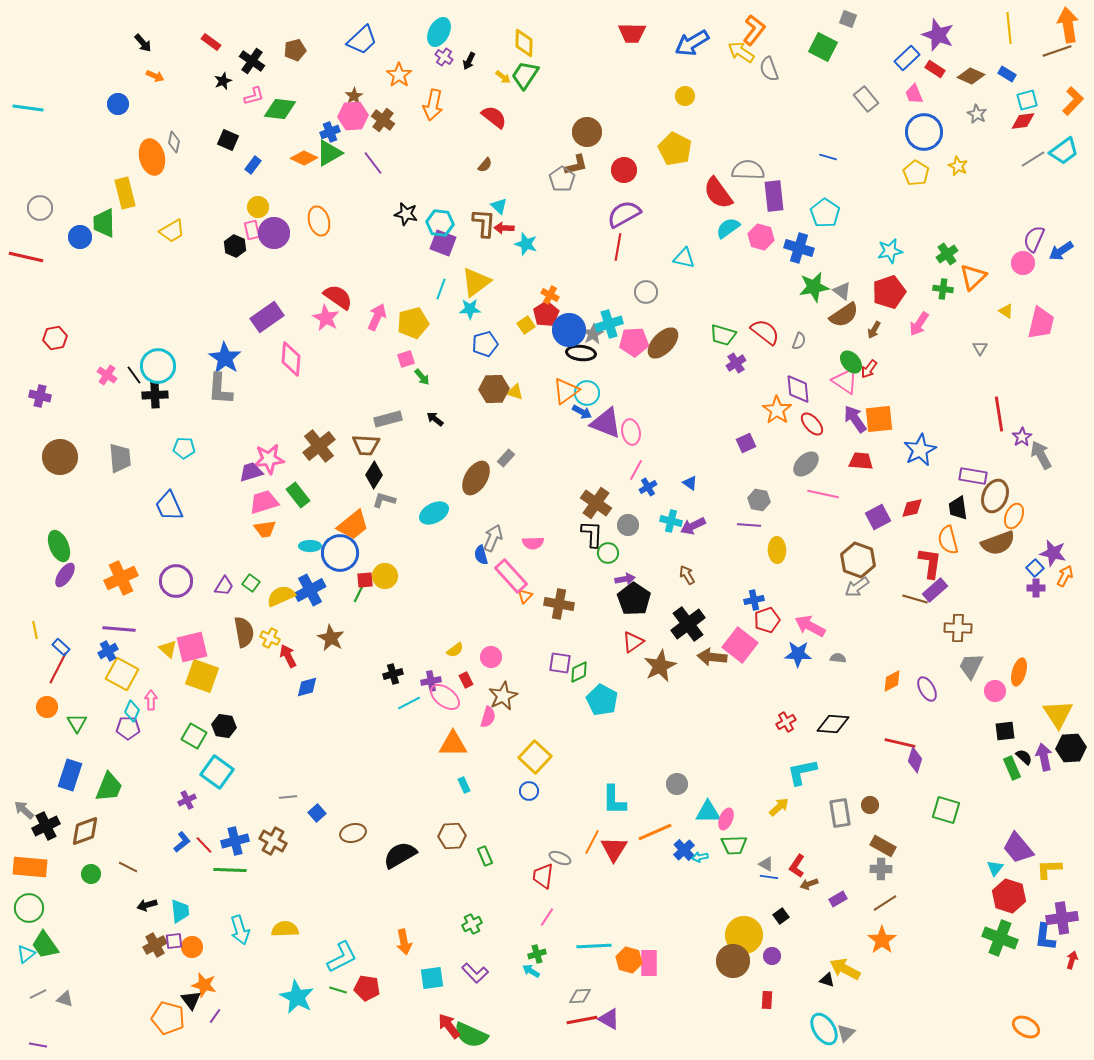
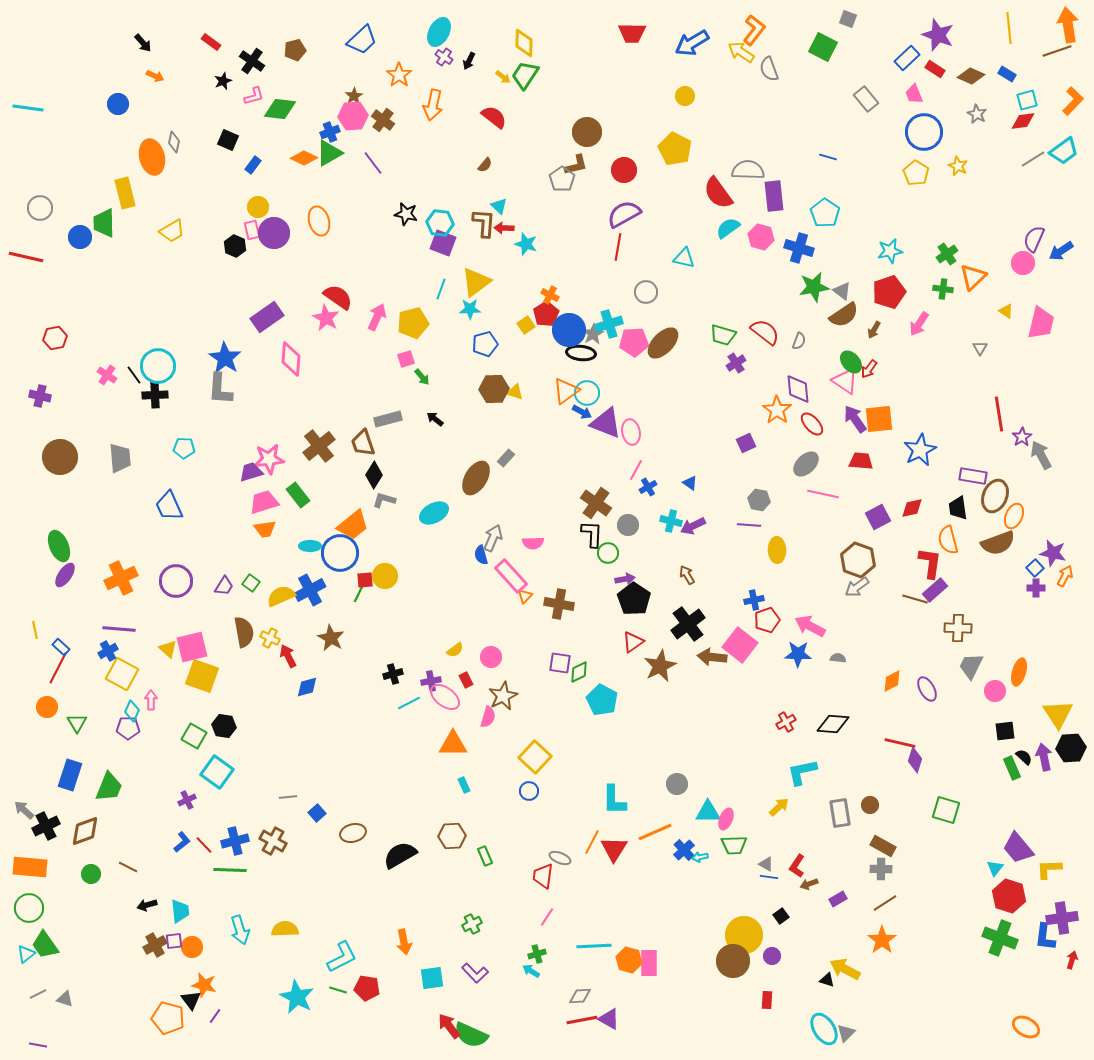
brown trapezoid at (366, 445): moved 3 px left, 2 px up; rotated 68 degrees clockwise
